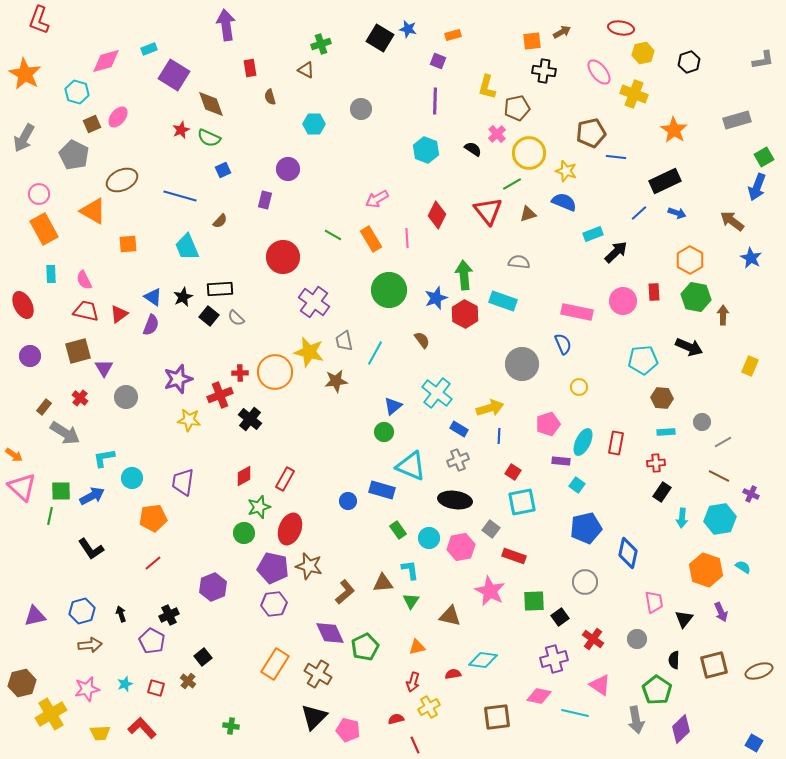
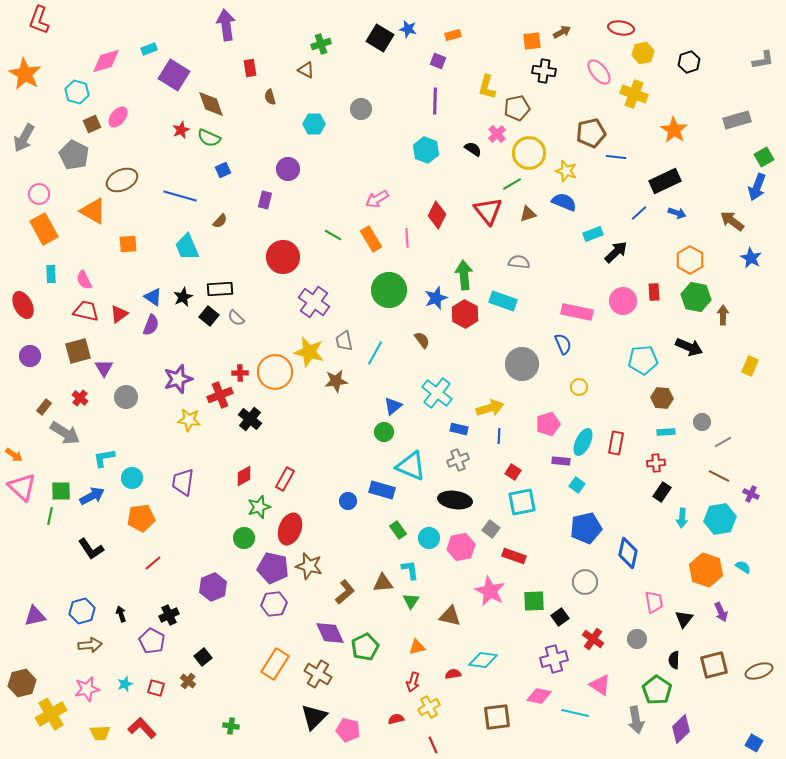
blue rectangle at (459, 429): rotated 18 degrees counterclockwise
orange pentagon at (153, 518): moved 12 px left
green circle at (244, 533): moved 5 px down
red line at (415, 745): moved 18 px right
